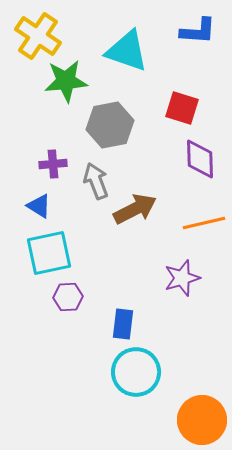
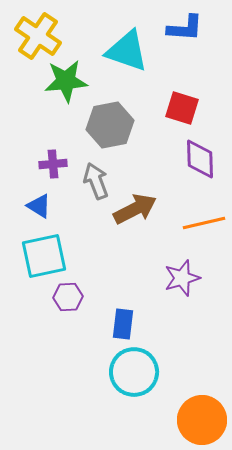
blue L-shape: moved 13 px left, 3 px up
cyan square: moved 5 px left, 3 px down
cyan circle: moved 2 px left
